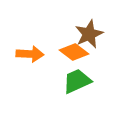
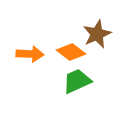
brown star: moved 8 px right
orange diamond: moved 3 px left
